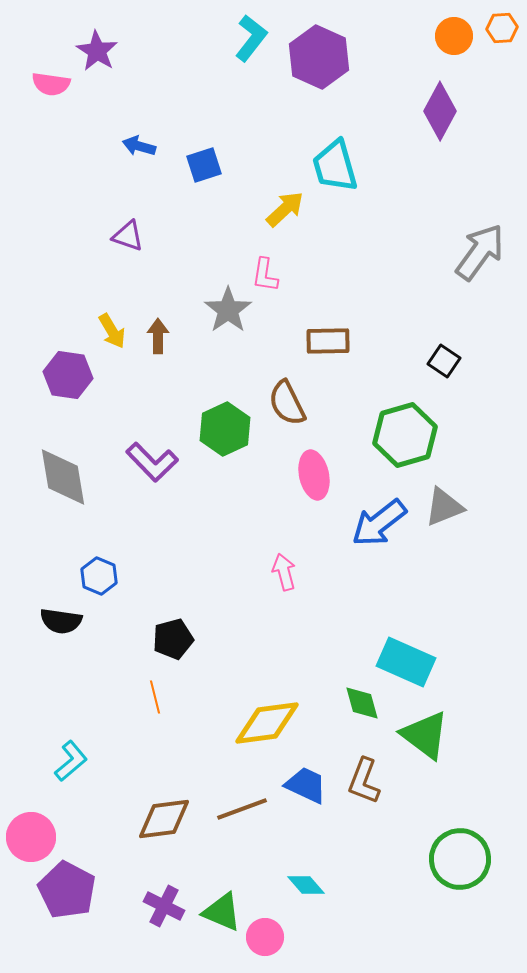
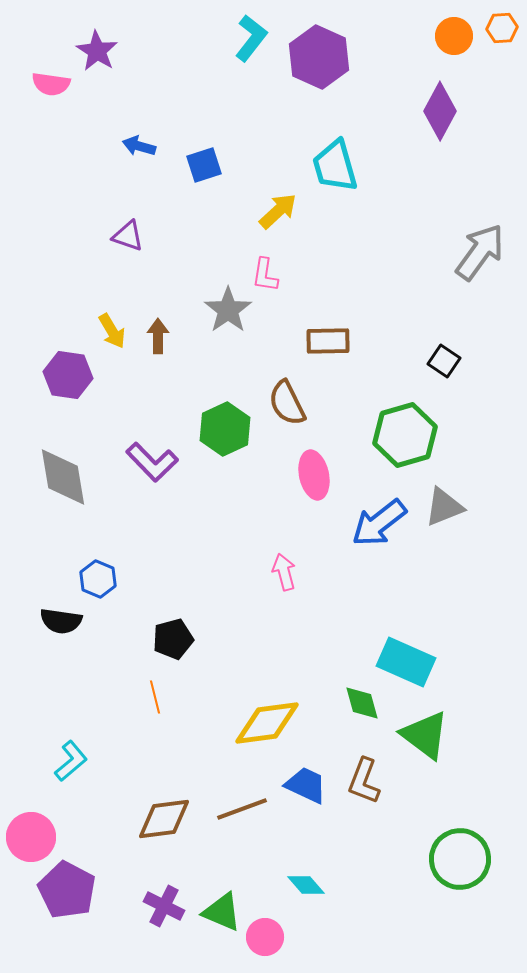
yellow arrow at (285, 209): moved 7 px left, 2 px down
blue hexagon at (99, 576): moved 1 px left, 3 px down
